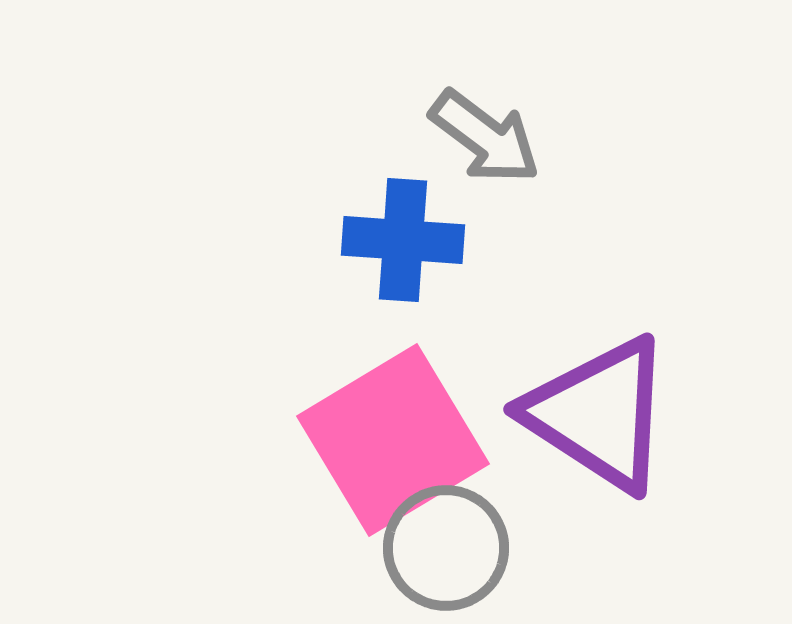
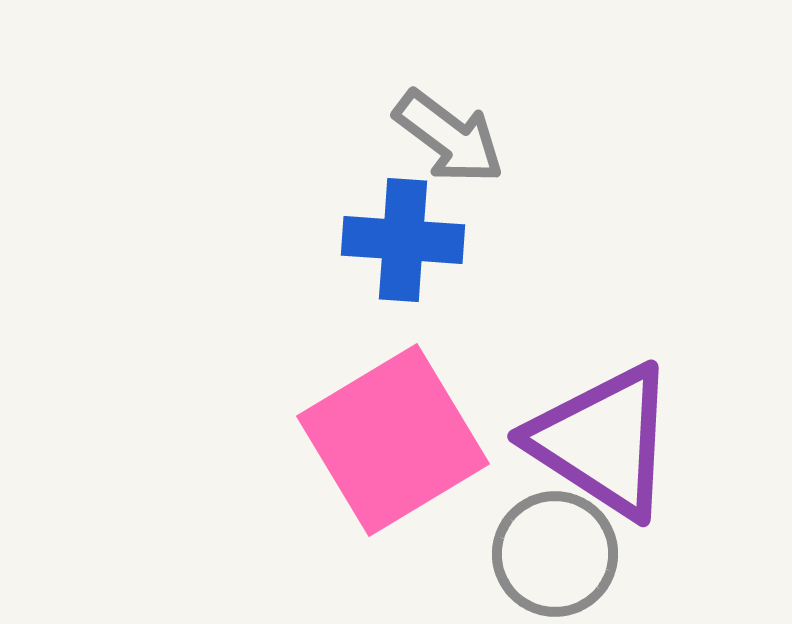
gray arrow: moved 36 px left
purple triangle: moved 4 px right, 27 px down
gray circle: moved 109 px right, 6 px down
